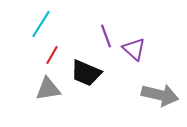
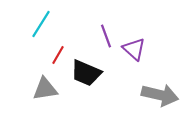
red line: moved 6 px right
gray triangle: moved 3 px left
